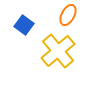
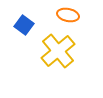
orange ellipse: rotated 75 degrees clockwise
